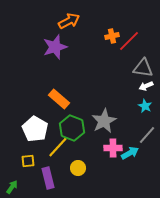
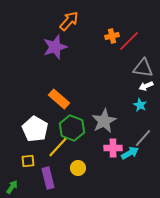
orange arrow: rotated 20 degrees counterclockwise
cyan star: moved 5 px left, 1 px up
gray line: moved 4 px left, 3 px down
